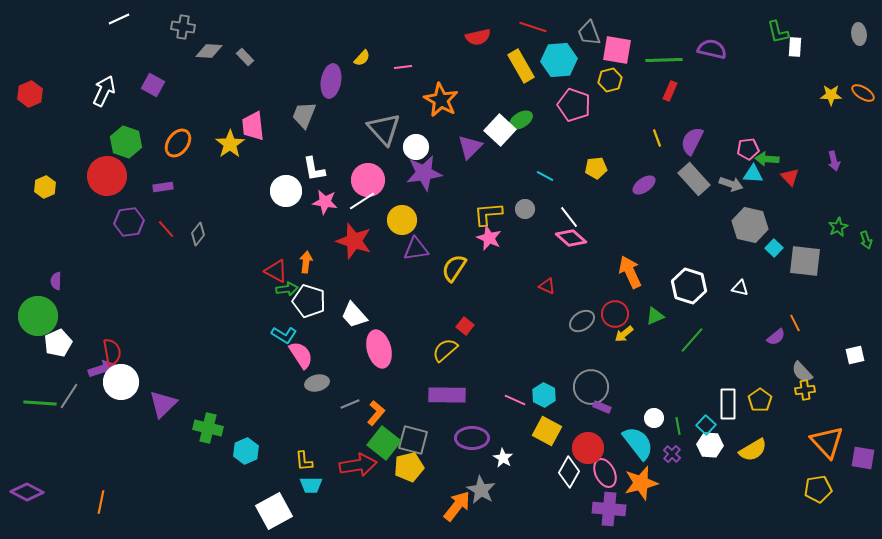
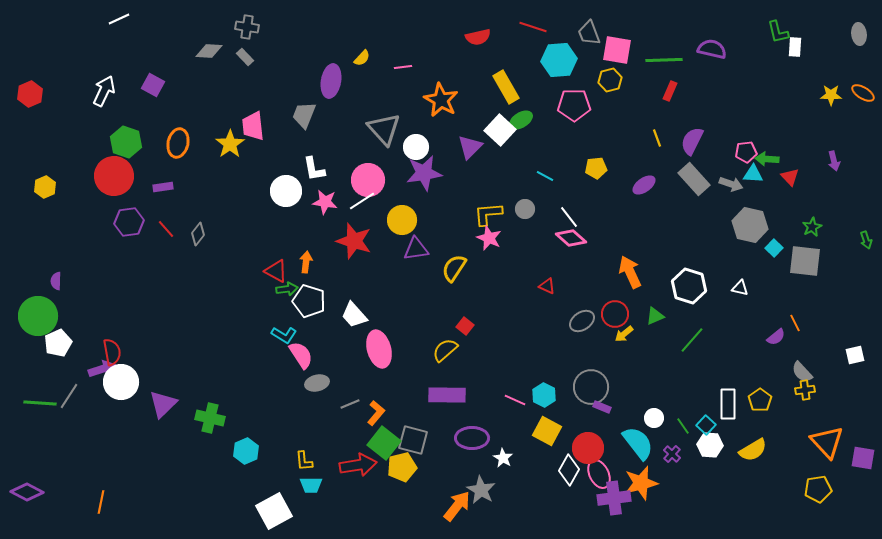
gray cross at (183, 27): moved 64 px right
yellow rectangle at (521, 66): moved 15 px left, 21 px down
pink pentagon at (574, 105): rotated 20 degrees counterclockwise
orange ellipse at (178, 143): rotated 24 degrees counterclockwise
pink pentagon at (748, 149): moved 2 px left, 3 px down
red circle at (107, 176): moved 7 px right
green star at (838, 227): moved 26 px left
green line at (678, 426): moved 5 px right; rotated 24 degrees counterclockwise
green cross at (208, 428): moved 2 px right, 10 px up
yellow pentagon at (409, 467): moved 7 px left
white diamond at (569, 472): moved 2 px up
pink ellipse at (605, 473): moved 6 px left, 1 px down
purple cross at (609, 509): moved 5 px right, 11 px up; rotated 12 degrees counterclockwise
